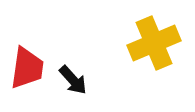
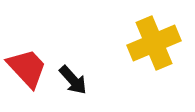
red trapezoid: rotated 51 degrees counterclockwise
